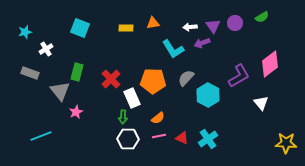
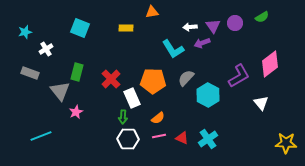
orange triangle: moved 1 px left, 11 px up
